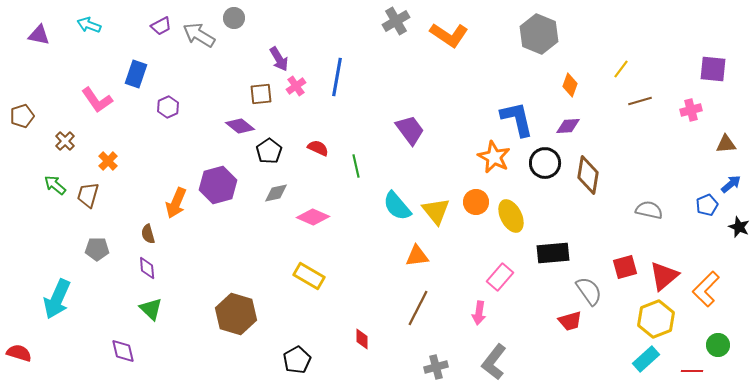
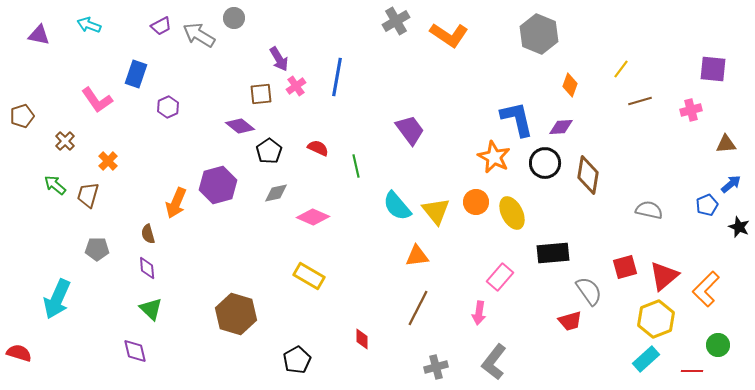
purple diamond at (568, 126): moved 7 px left, 1 px down
yellow ellipse at (511, 216): moved 1 px right, 3 px up
purple diamond at (123, 351): moved 12 px right
